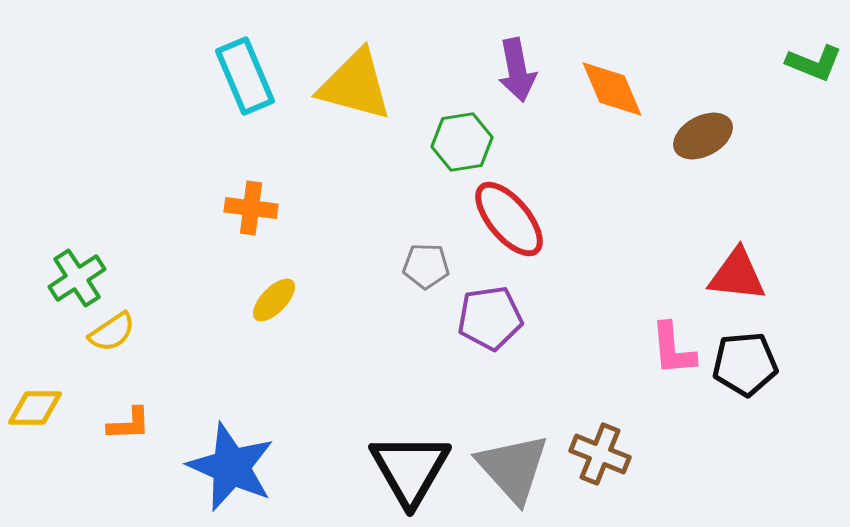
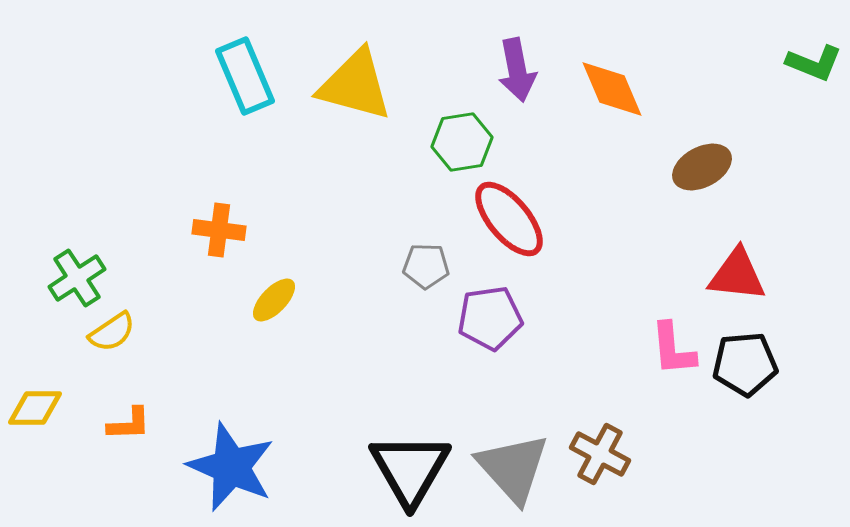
brown ellipse: moved 1 px left, 31 px down
orange cross: moved 32 px left, 22 px down
brown cross: rotated 6 degrees clockwise
